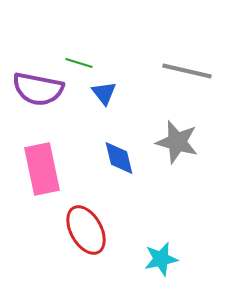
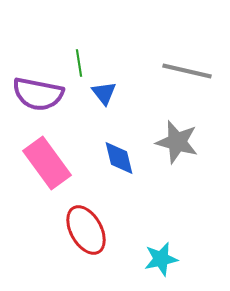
green line: rotated 64 degrees clockwise
purple semicircle: moved 5 px down
pink rectangle: moved 5 px right, 6 px up; rotated 24 degrees counterclockwise
